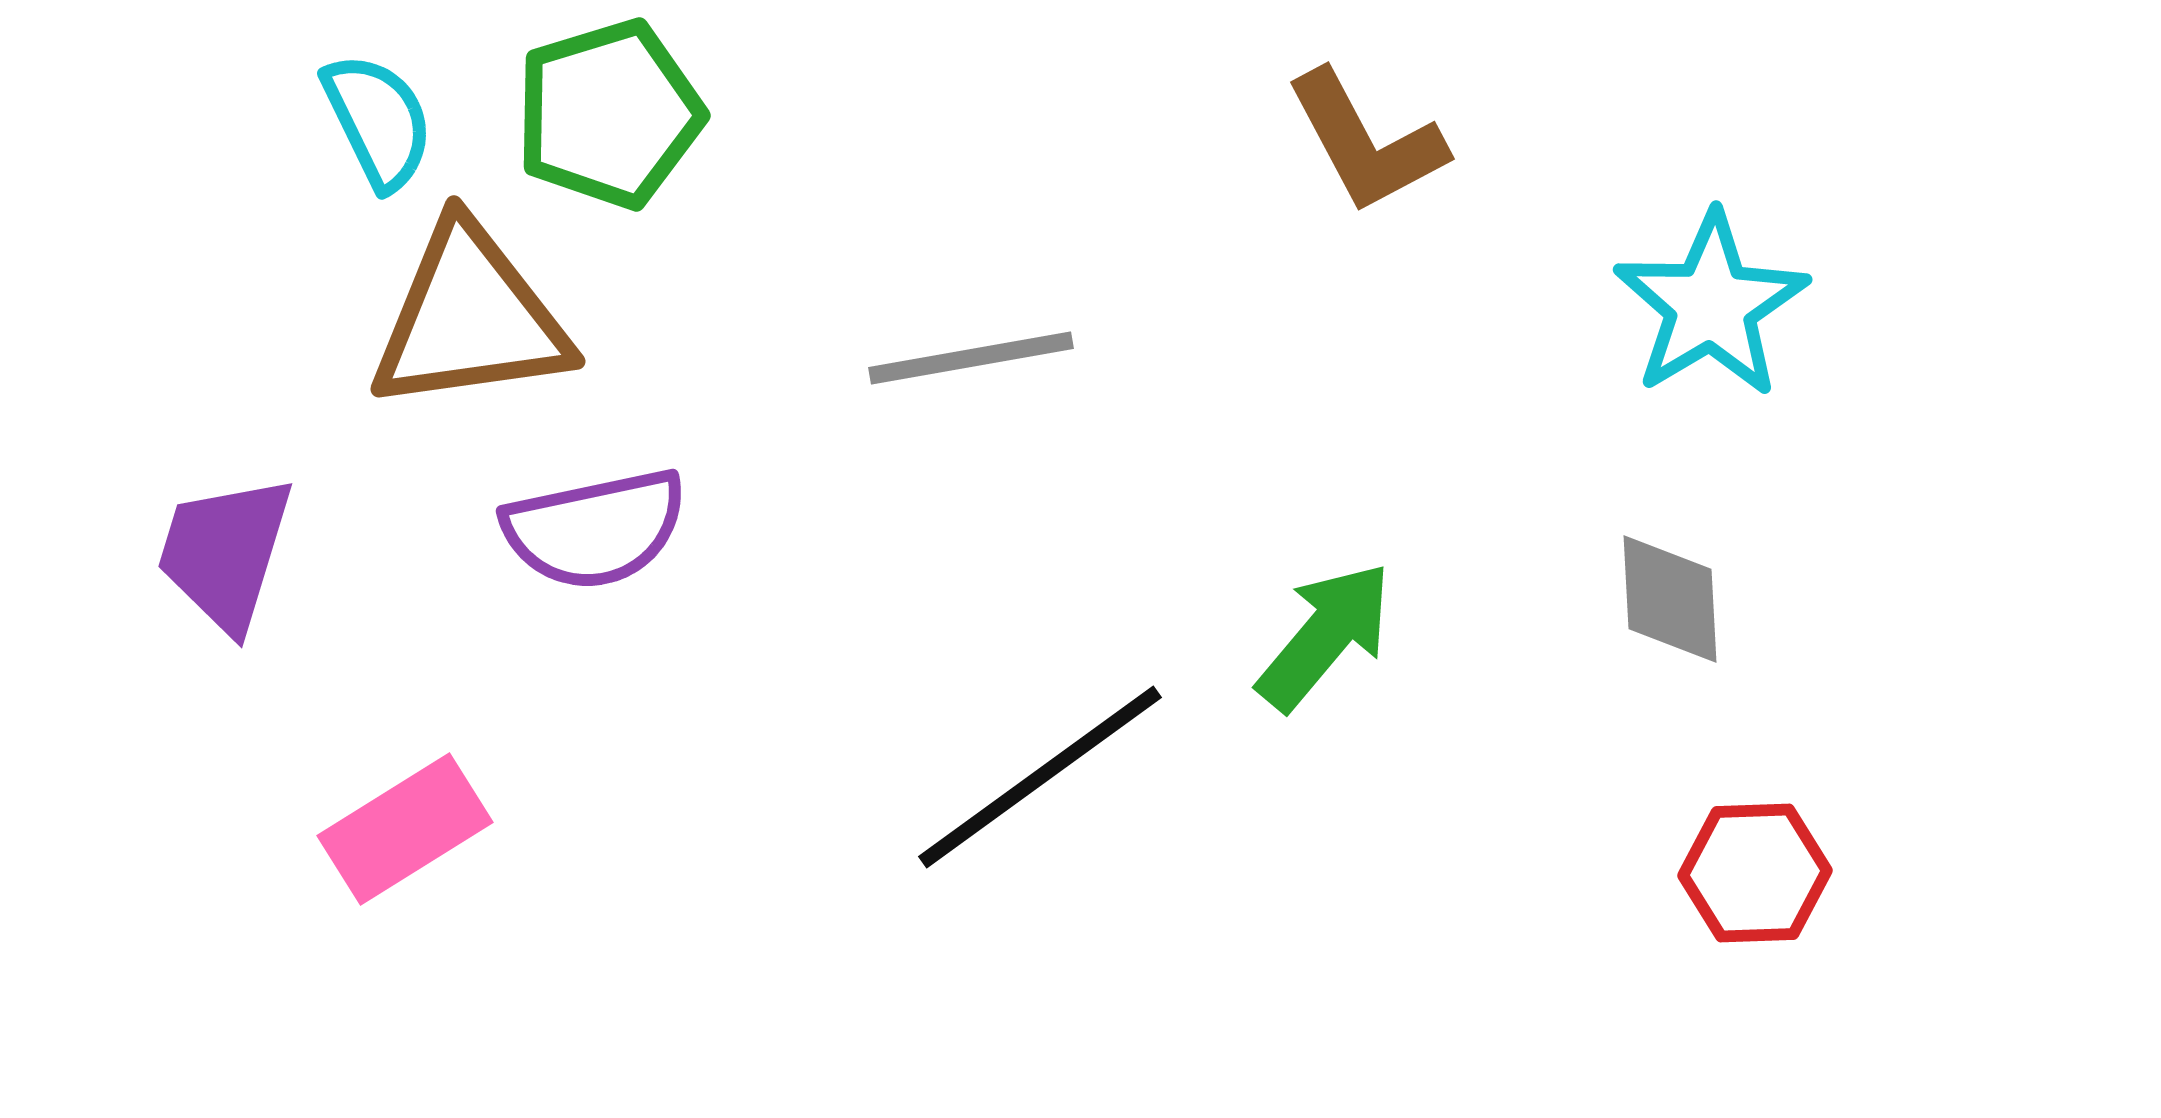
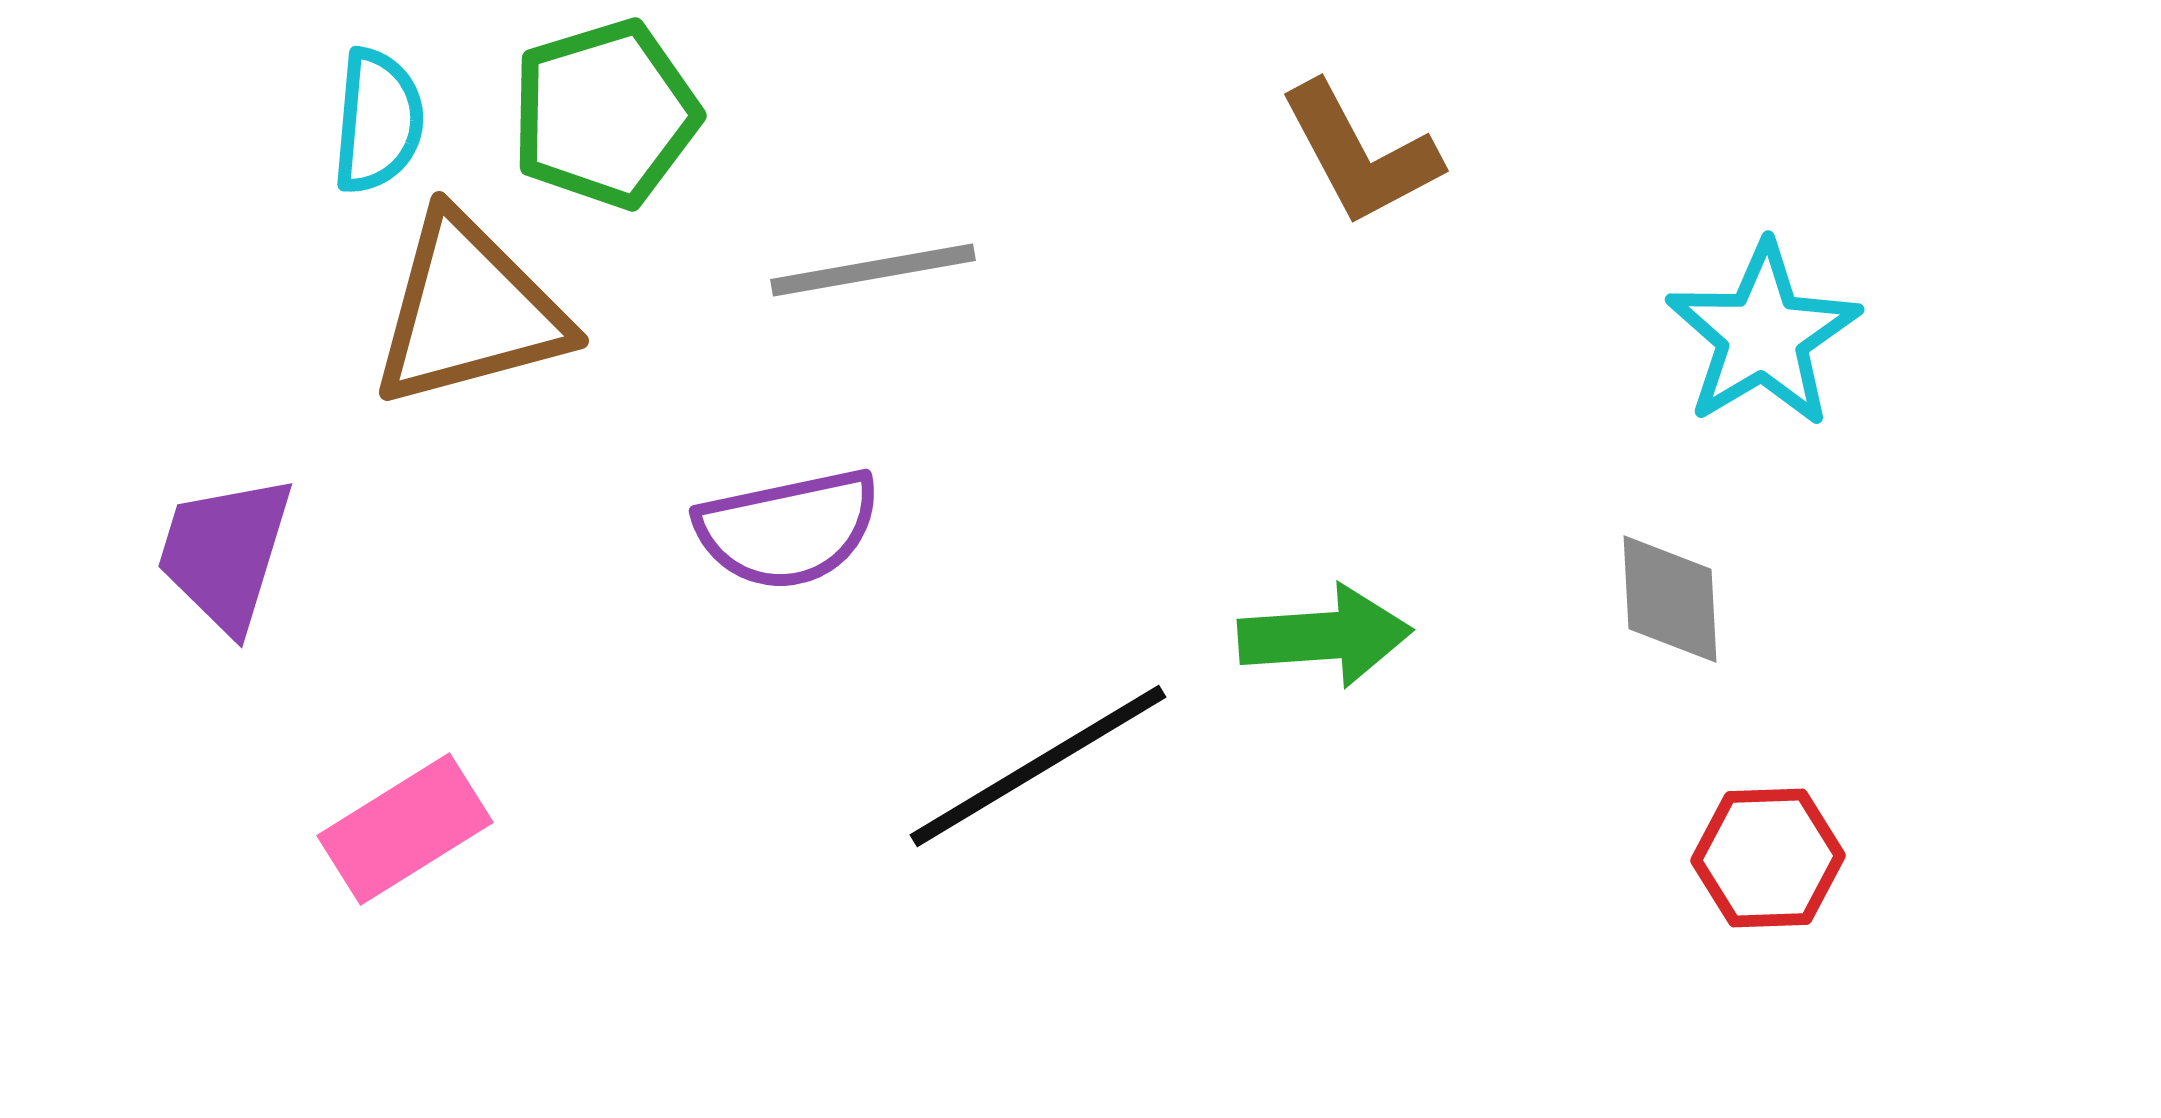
green pentagon: moved 4 px left
cyan semicircle: rotated 31 degrees clockwise
brown L-shape: moved 6 px left, 12 px down
cyan star: moved 52 px right, 30 px down
brown triangle: moved 1 px left, 7 px up; rotated 7 degrees counterclockwise
gray line: moved 98 px left, 88 px up
purple semicircle: moved 193 px right
green arrow: rotated 46 degrees clockwise
black line: moved 2 px left, 11 px up; rotated 5 degrees clockwise
red hexagon: moved 13 px right, 15 px up
